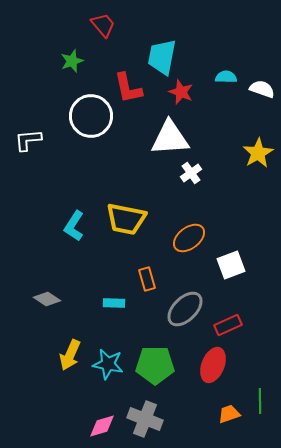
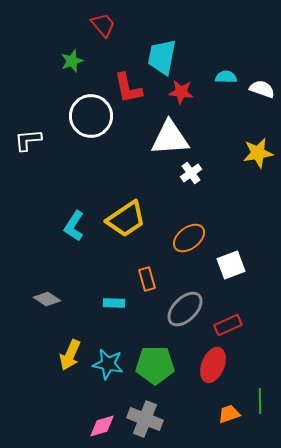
red star: rotated 15 degrees counterclockwise
yellow star: rotated 20 degrees clockwise
yellow trapezoid: rotated 45 degrees counterclockwise
